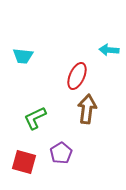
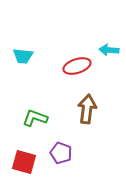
red ellipse: moved 10 px up; rotated 48 degrees clockwise
green L-shape: rotated 45 degrees clockwise
purple pentagon: rotated 20 degrees counterclockwise
